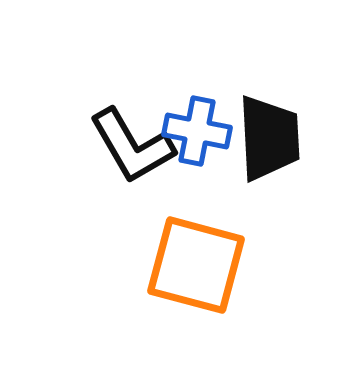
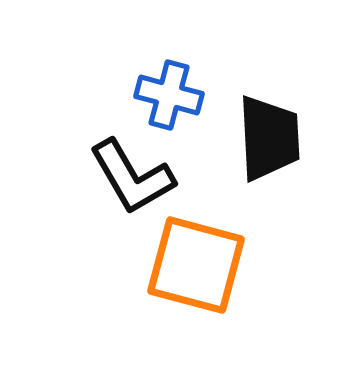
blue cross: moved 28 px left, 36 px up; rotated 4 degrees clockwise
black L-shape: moved 31 px down
